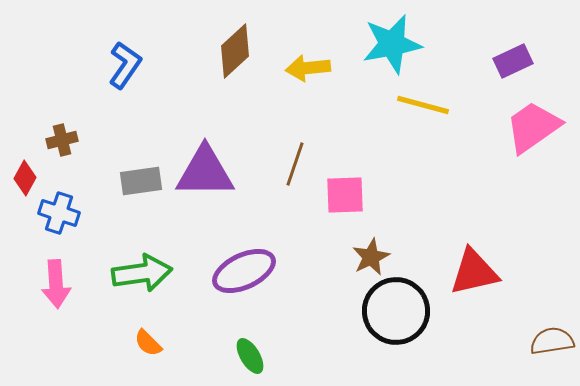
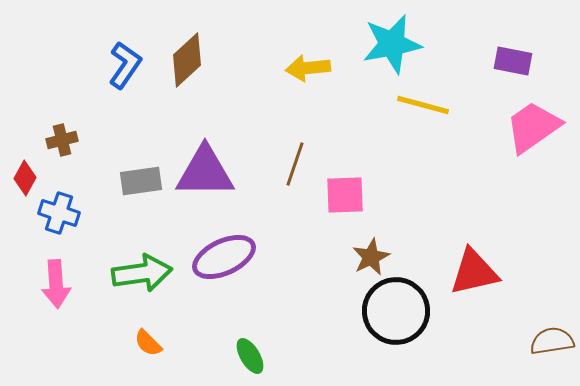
brown diamond: moved 48 px left, 9 px down
purple rectangle: rotated 36 degrees clockwise
purple ellipse: moved 20 px left, 14 px up
